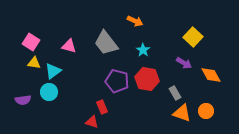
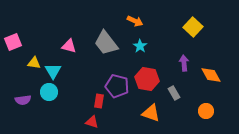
yellow square: moved 10 px up
pink square: moved 18 px left; rotated 36 degrees clockwise
cyan star: moved 3 px left, 4 px up
purple arrow: rotated 126 degrees counterclockwise
cyan triangle: rotated 24 degrees counterclockwise
purple pentagon: moved 5 px down
gray rectangle: moved 1 px left
red rectangle: moved 3 px left, 6 px up; rotated 32 degrees clockwise
orange triangle: moved 31 px left
